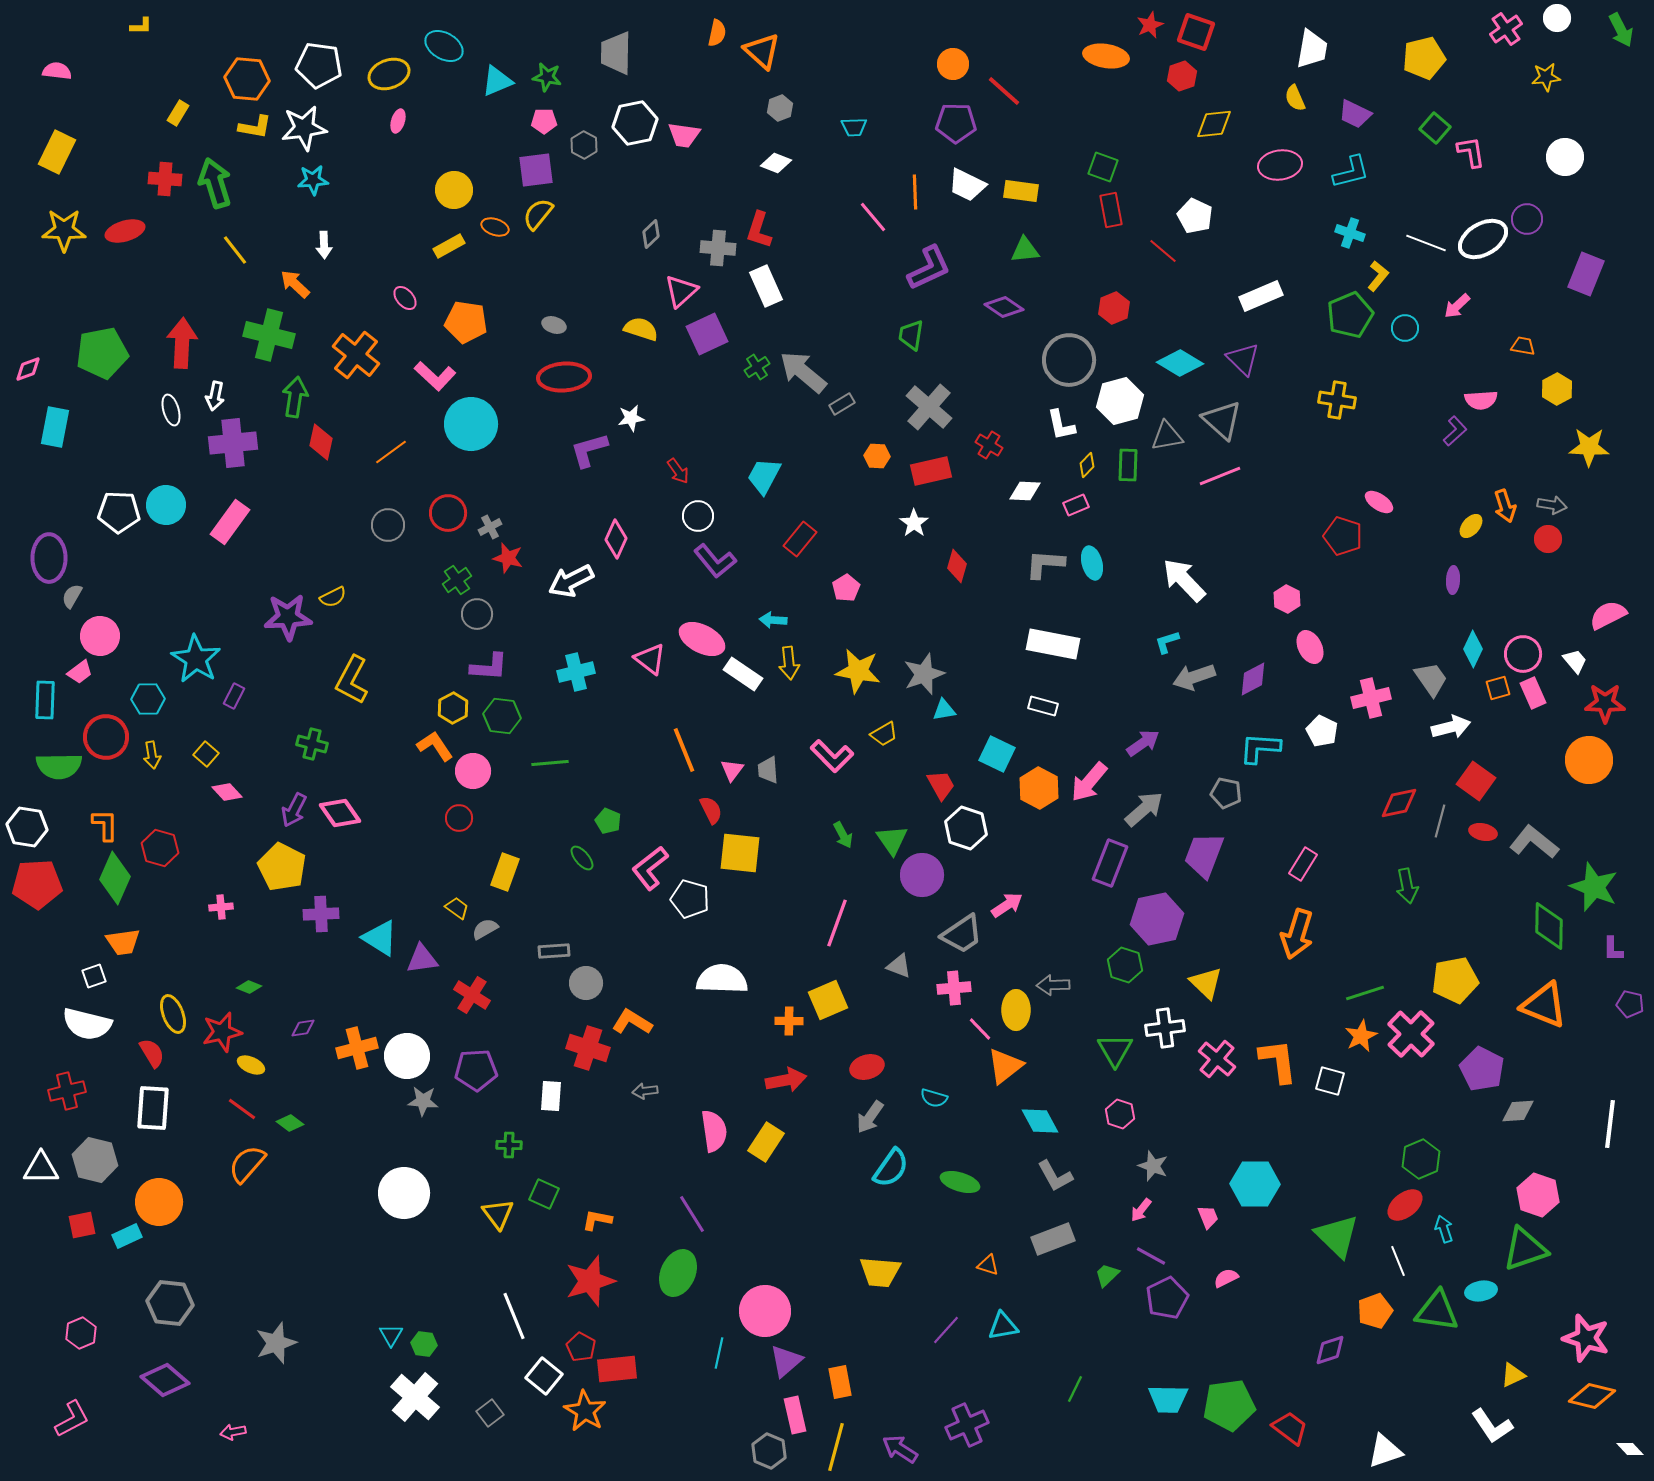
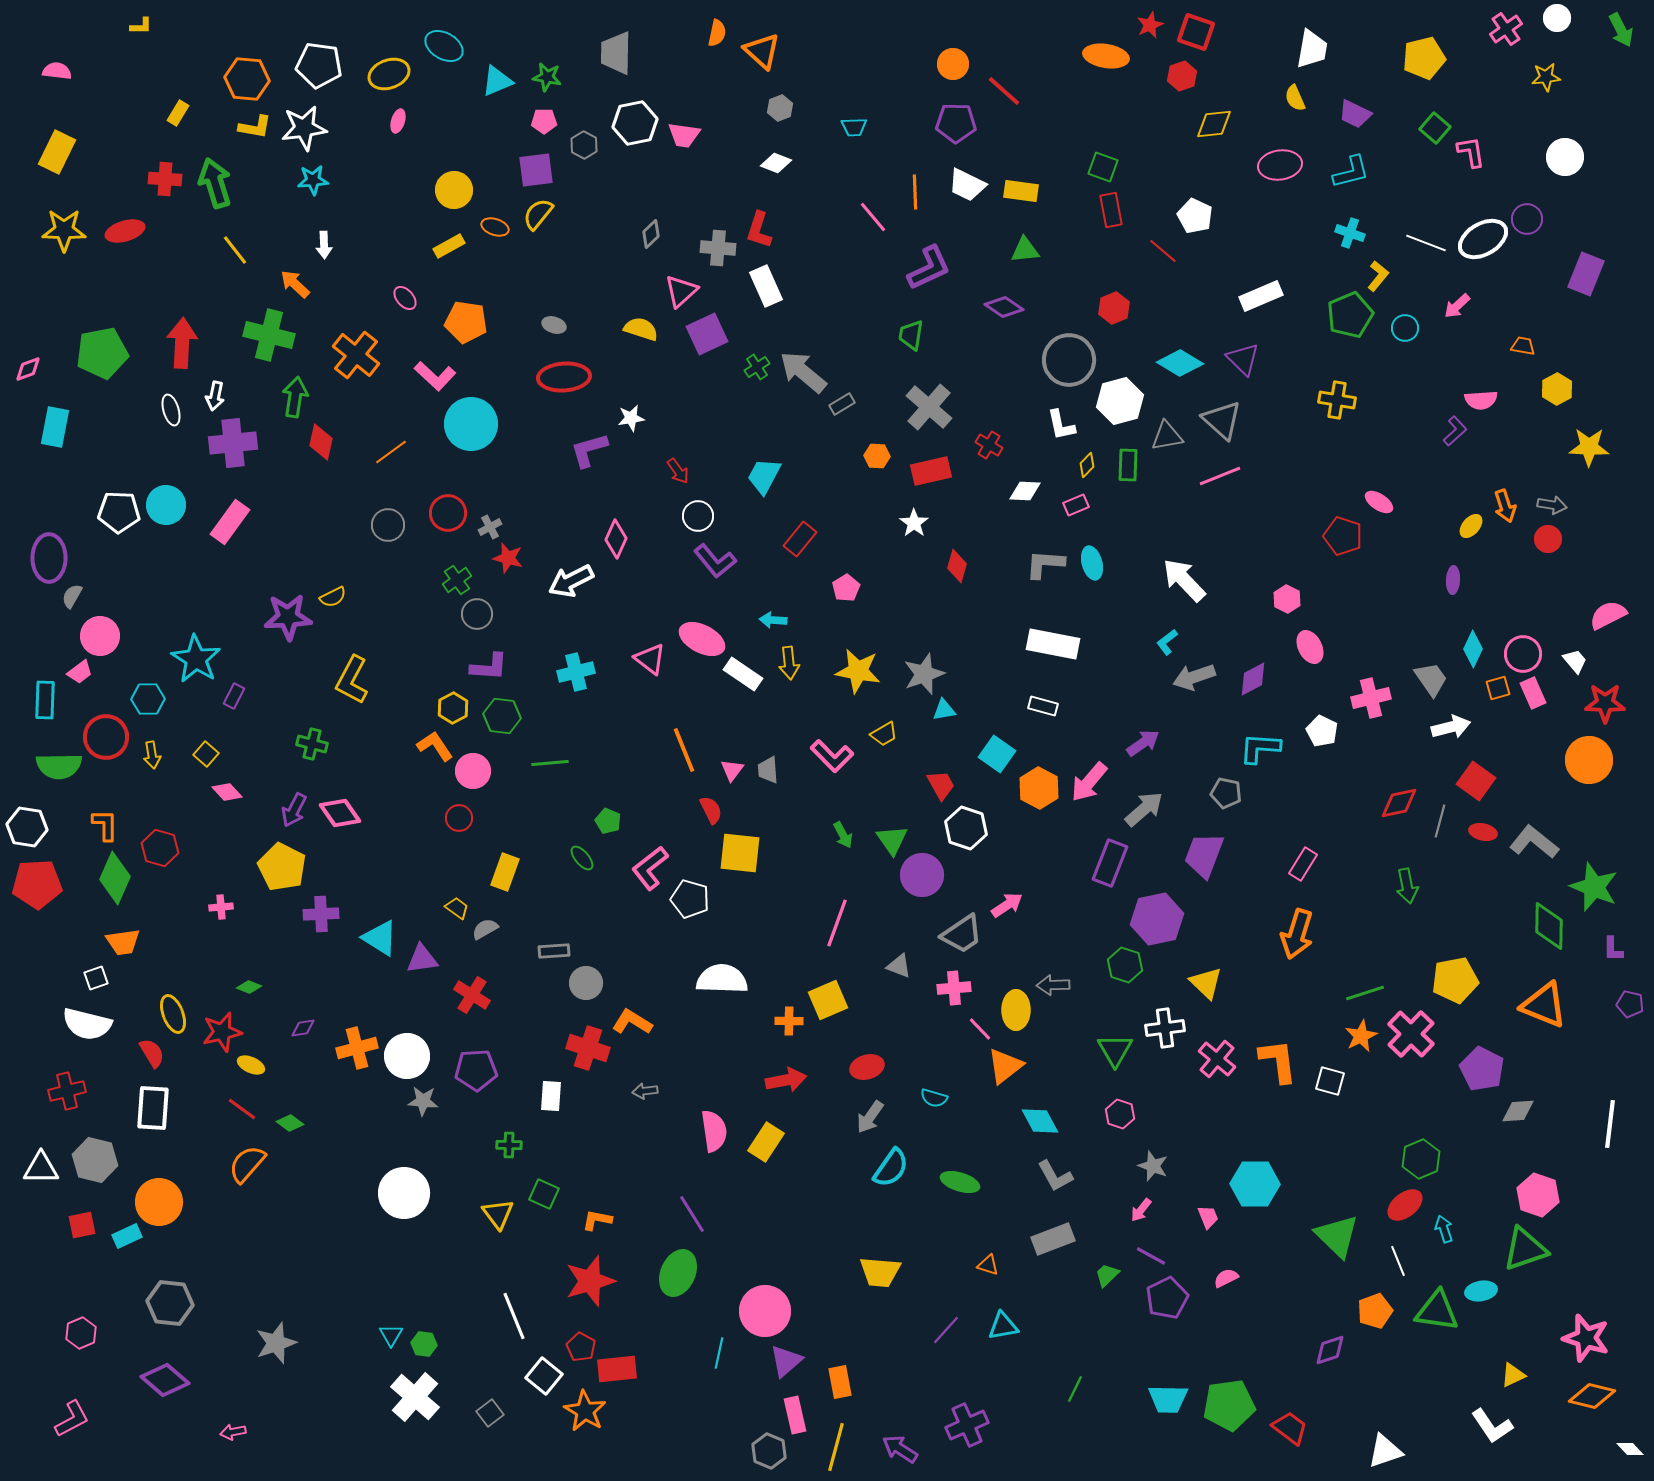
cyan L-shape at (1167, 642): rotated 20 degrees counterclockwise
cyan square at (997, 754): rotated 9 degrees clockwise
white square at (94, 976): moved 2 px right, 2 px down
